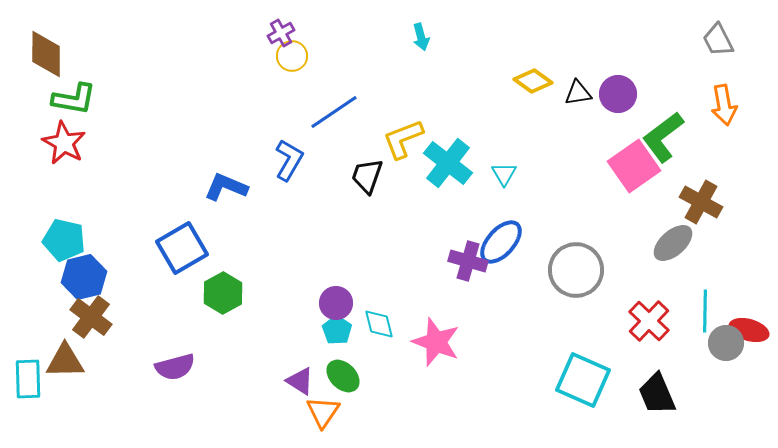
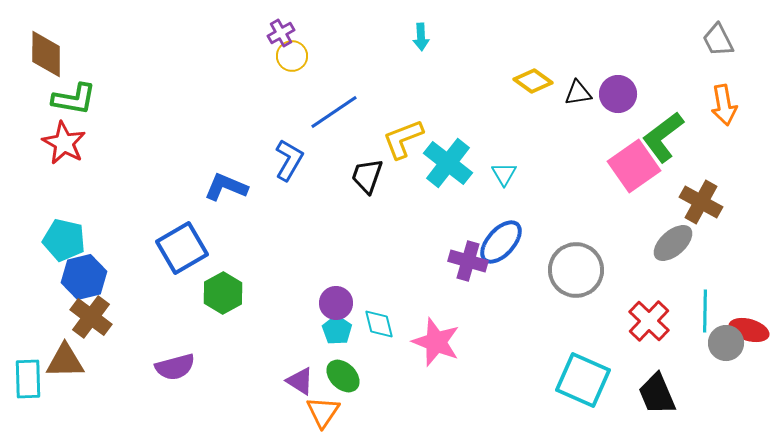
cyan arrow at (421, 37): rotated 12 degrees clockwise
